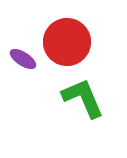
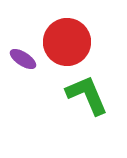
green L-shape: moved 4 px right, 3 px up
